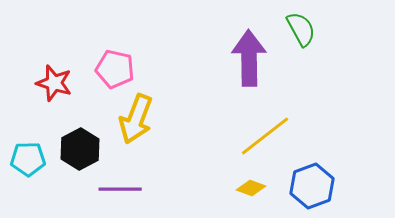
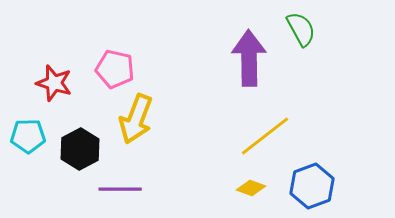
cyan pentagon: moved 23 px up
